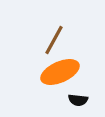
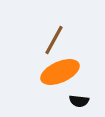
black semicircle: moved 1 px right, 1 px down
